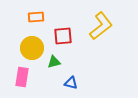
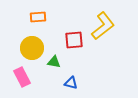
orange rectangle: moved 2 px right
yellow L-shape: moved 2 px right
red square: moved 11 px right, 4 px down
green triangle: rotated 24 degrees clockwise
pink rectangle: rotated 36 degrees counterclockwise
